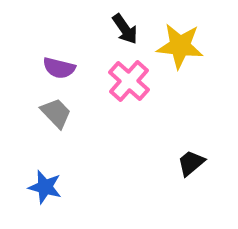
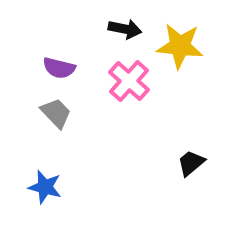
black arrow: rotated 44 degrees counterclockwise
